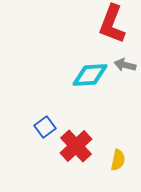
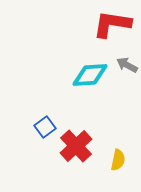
red L-shape: rotated 78 degrees clockwise
gray arrow: moved 2 px right; rotated 15 degrees clockwise
